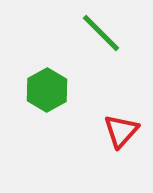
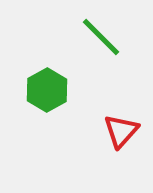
green line: moved 4 px down
